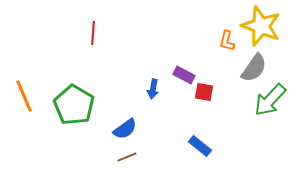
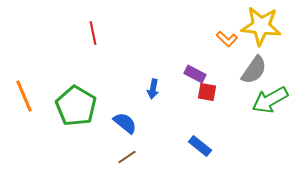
yellow star: rotated 15 degrees counterclockwise
red line: rotated 15 degrees counterclockwise
orange L-shape: moved 2 px up; rotated 60 degrees counterclockwise
gray semicircle: moved 2 px down
purple rectangle: moved 11 px right, 1 px up
red square: moved 3 px right
green arrow: rotated 18 degrees clockwise
green pentagon: moved 2 px right, 1 px down
blue semicircle: moved 6 px up; rotated 105 degrees counterclockwise
brown line: rotated 12 degrees counterclockwise
